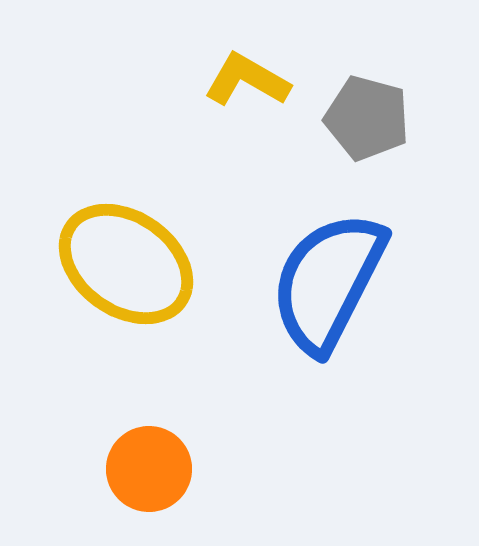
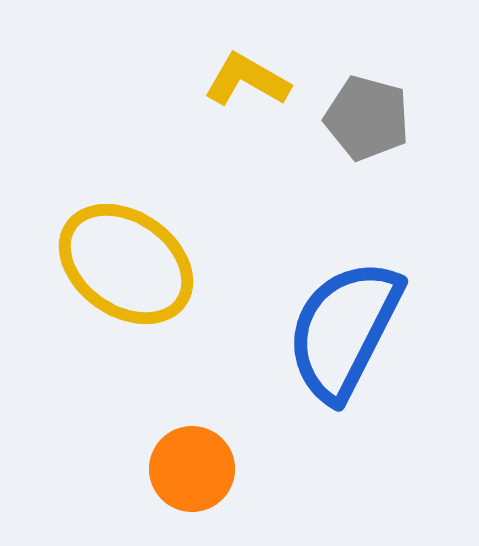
blue semicircle: moved 16 px right, 48 px down
orange circle: moved 43 px right
